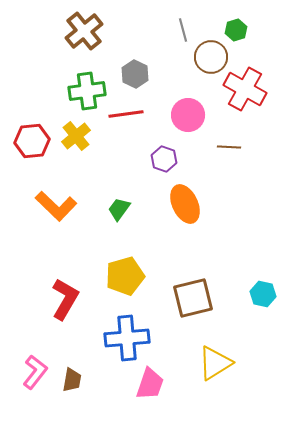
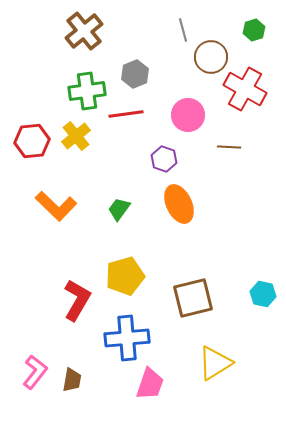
green hexagon: moved 18 px right
gray hexagon: rotated 12 degrees clockwise
orange ellipse: moved 6 px left
red L-shape: moved 12 px right, 1 px down
